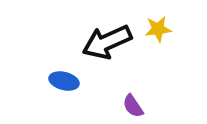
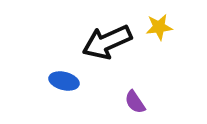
yellow star: moved 1 px right, 2 px up
purple semicircle: moved 2 px right, 4 px up
